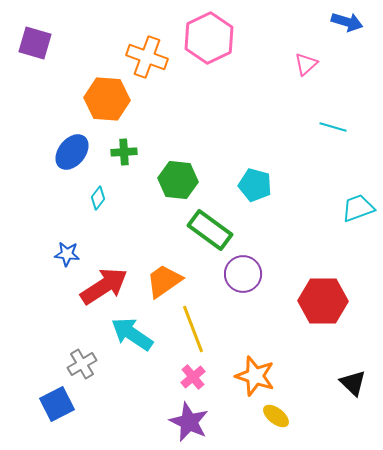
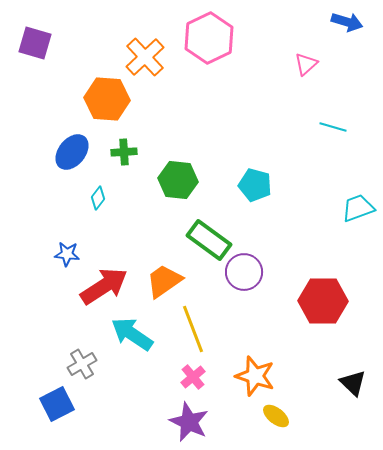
orange cross: moved 2 px left; rotated 27 degrees clockwise
green rectangle: moved 1 px left, 10 px down
purple circle: moved 1 px right, 2 px up
